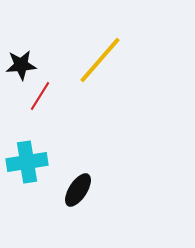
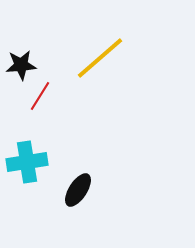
yellow line: moved 2 px up; rotated 8 degrees clockwise
